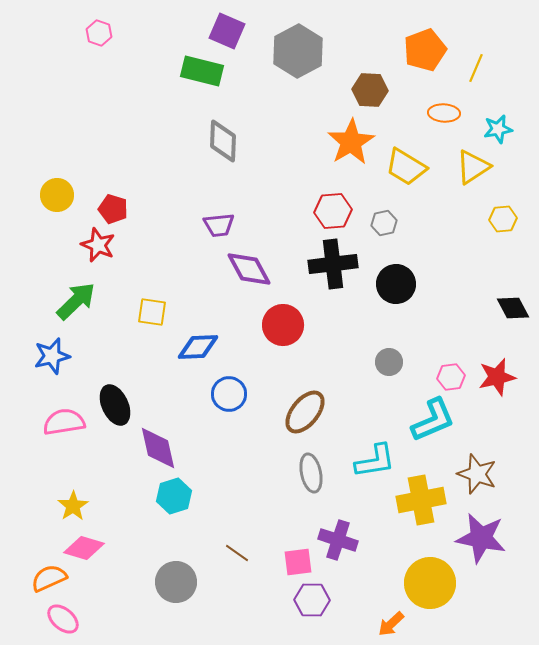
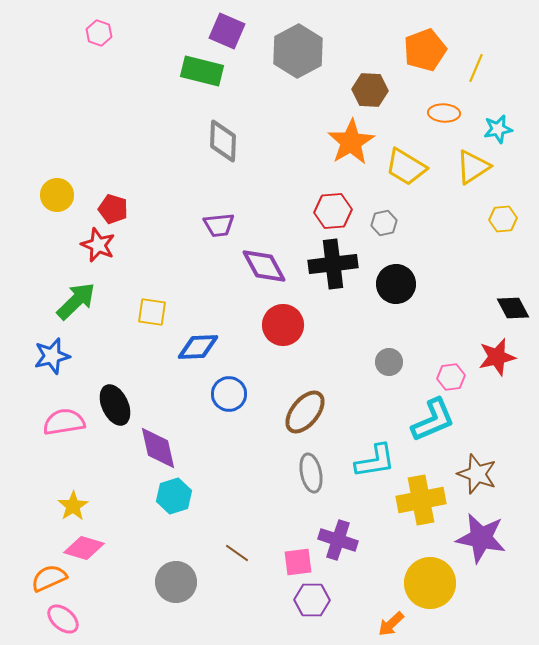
purple diamond at (249, 269): moved 15 px right, 3 px up
red star at (497, 377): moved 20 px up
